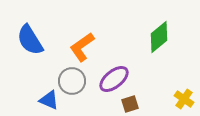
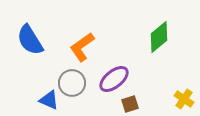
gray circle: moved 2 px down
